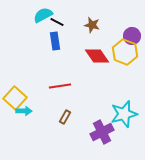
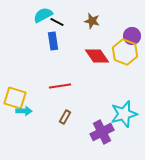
brown star: moved 4 px up
blue rectangle: moved 2 px left
yellow square: rotated 25 degrees counterclockwise
